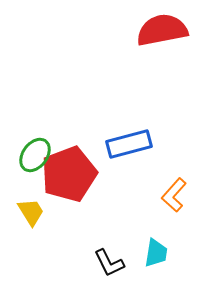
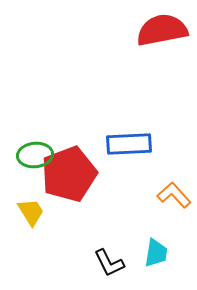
blue rectangle: rotated 12 degrees clockwise
green ellipse: rotated 48 degrees clockwise
orange L-shape: rotated 96 degrees clockwise
